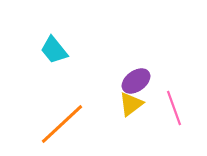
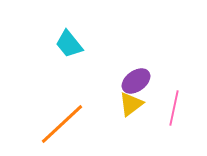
cyan trapezoid: moved 15 px right, 6 px up
pink line: rotated 32 degrees clockwise
